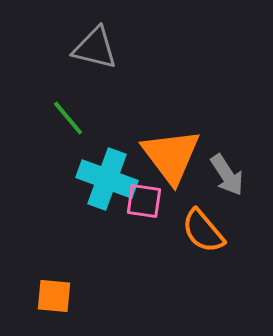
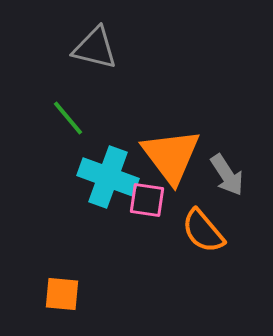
cyan cross: moved 1 px right, 2 px up
pink square: moved 3 px right, 1 px up
orange square: moved 8 px right, 2 px up
